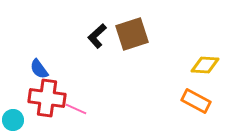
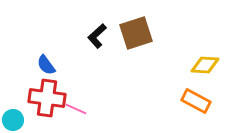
brown square: moved 4 px right, 1 px up
blue semicircle: moved 7 px right, 4 px up
